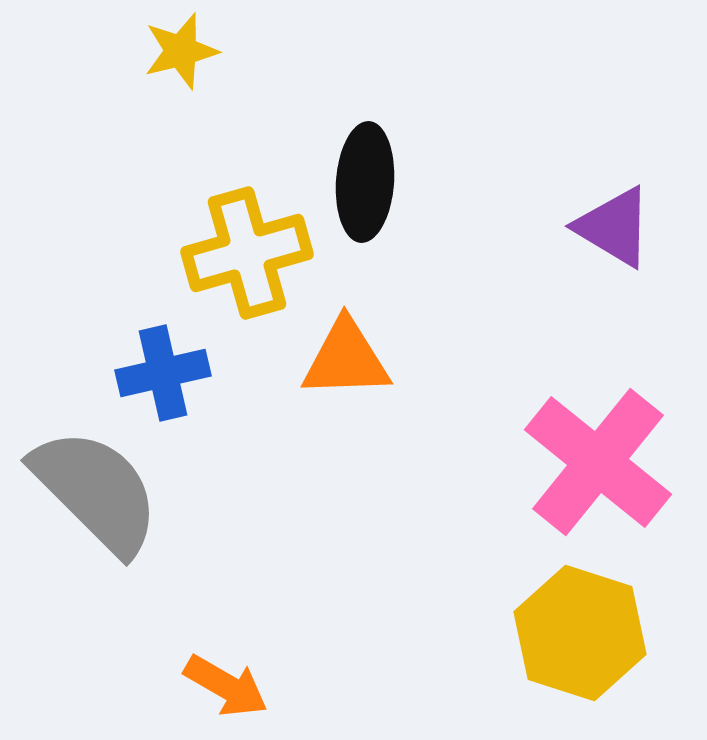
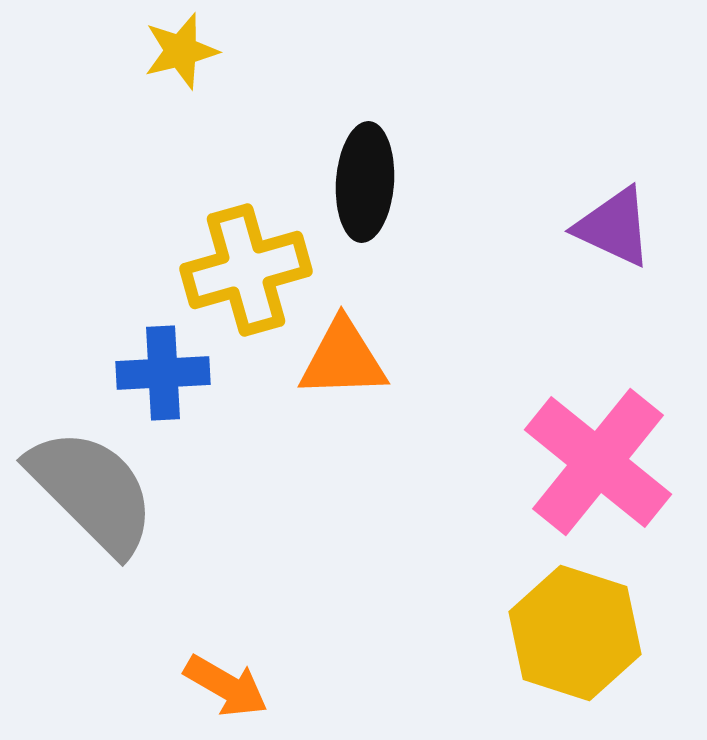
purple triangle: rotated 6 degrees counterclockwise
yellow cross: moved 1 px left, 17 px down
orange triangle: moved 3 px left
blue cross: rotated 10 degrees clockwise
gray semicircle: moved 4 px left
yellow hexagon: moved 5 px left
